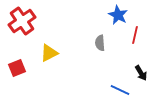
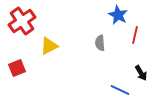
yellow triangle: moved 7 px up
